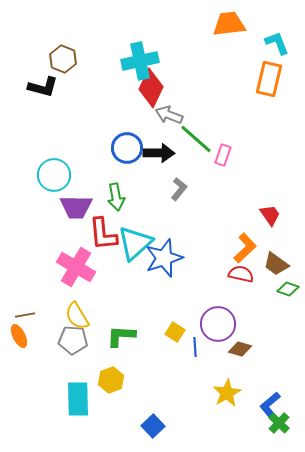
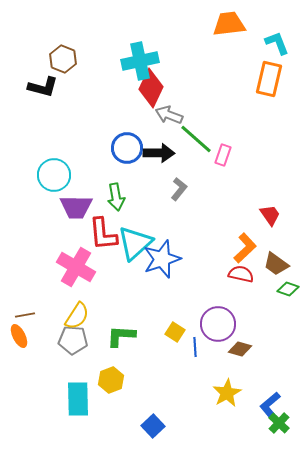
blue star: moved 2 px left, 1 px down
yellow semicircle: rotated 116 degrees counterclockwise
